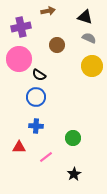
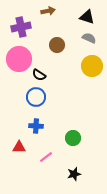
black triangle: moved 2 px right
black star: rotated 16 degrees clockwise
